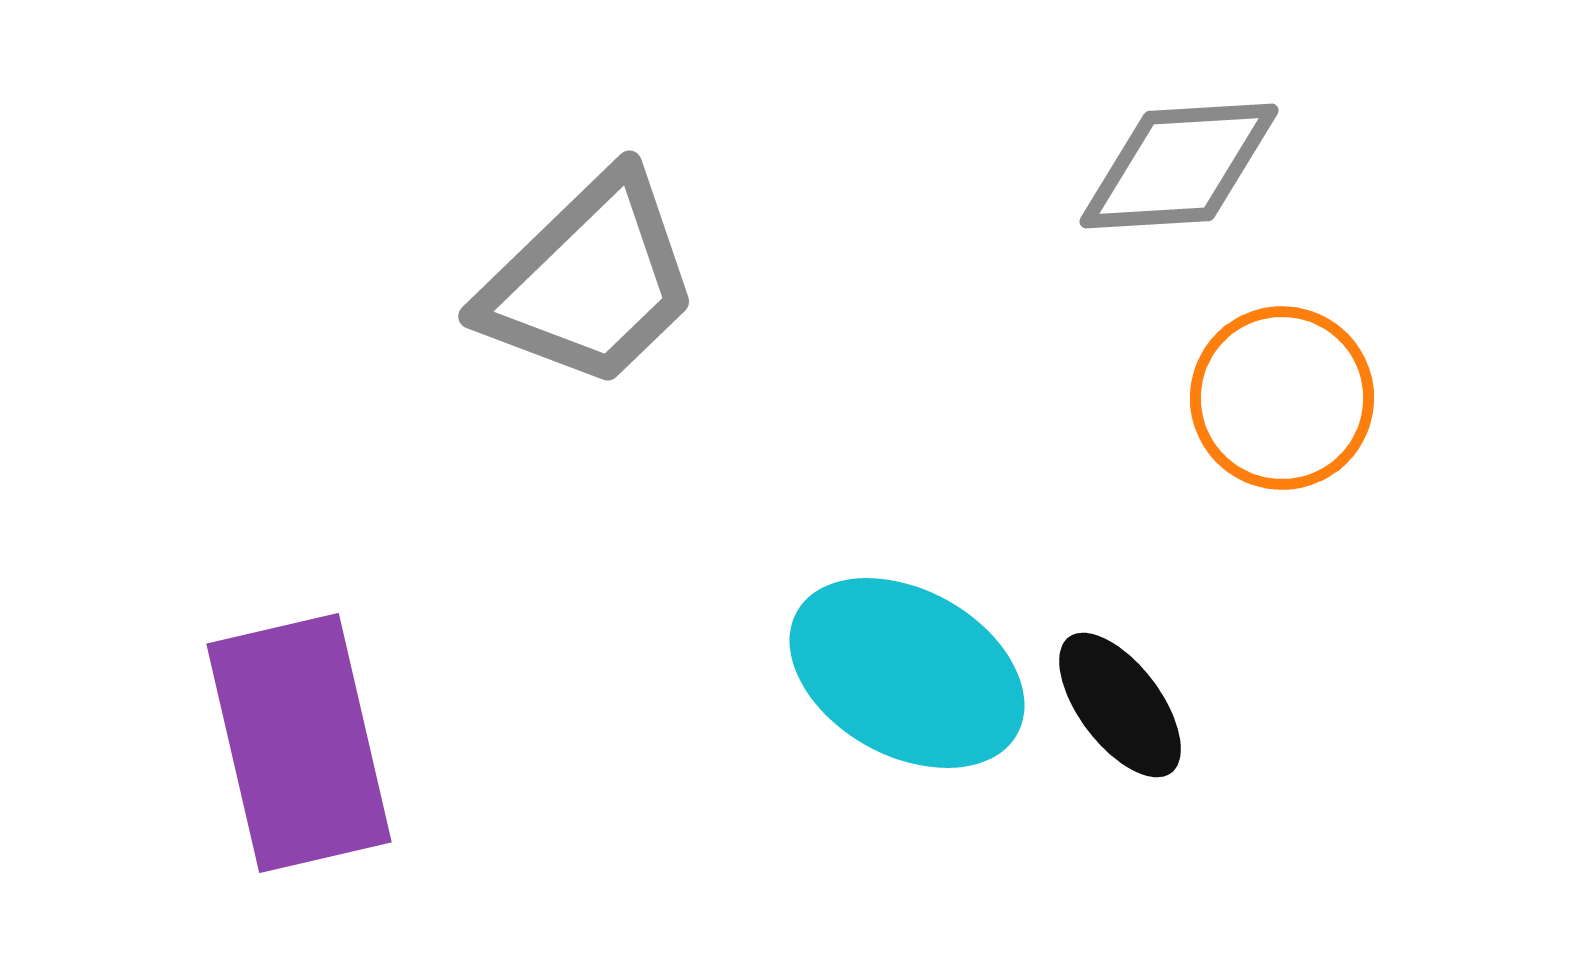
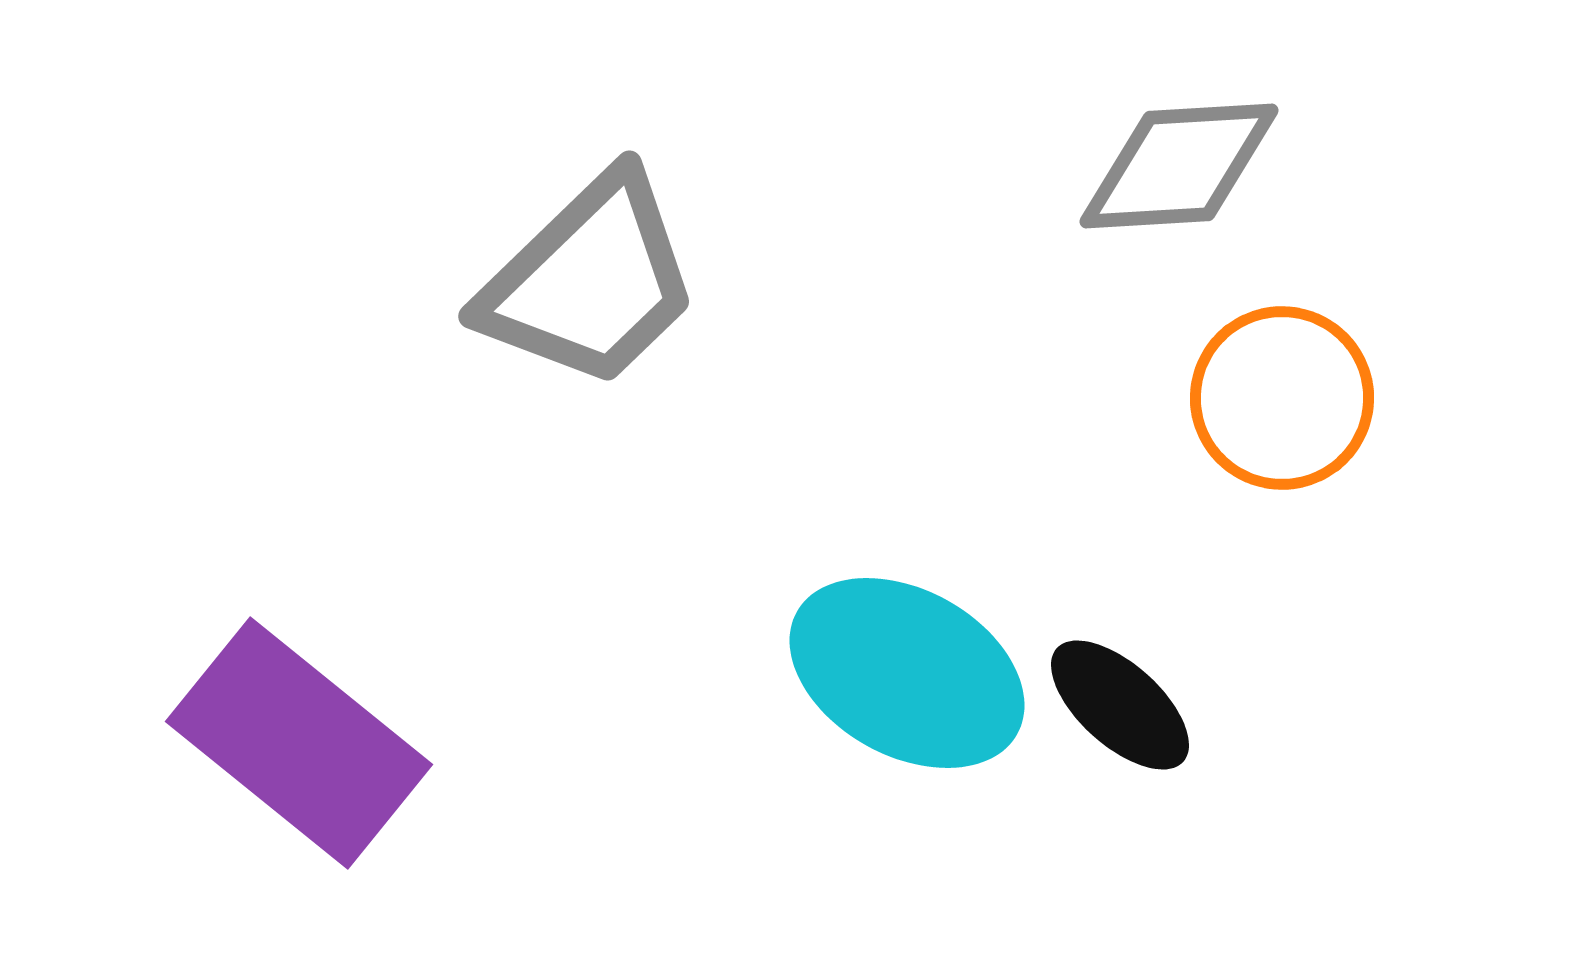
black ellipse: rotated 11 degrees counterclockwise
purple rectangle: rotated 38 degrees counterclockwise
